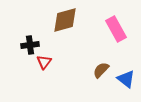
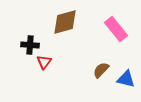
brown diamond: moved 2 px down
pink rectangle: rotated 10 degrees counterclockwise
black cross: rotated 12 degrees clockwise
blue triangle: rotated 24 degrees counterclockwise
